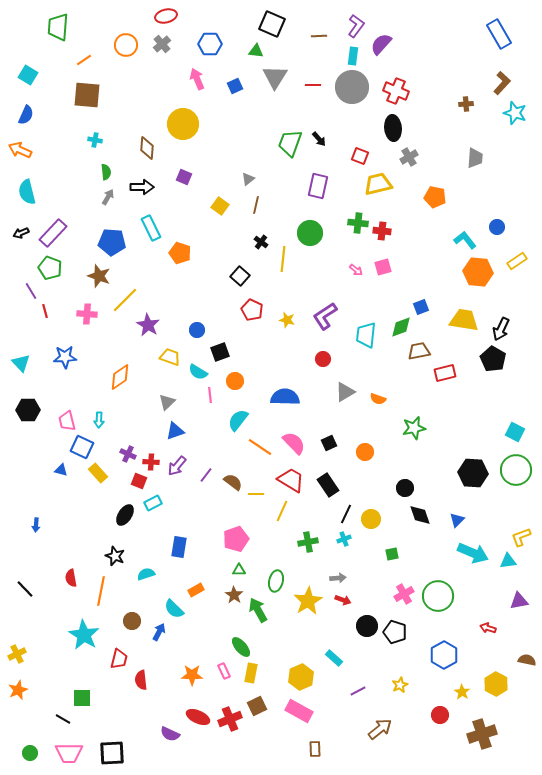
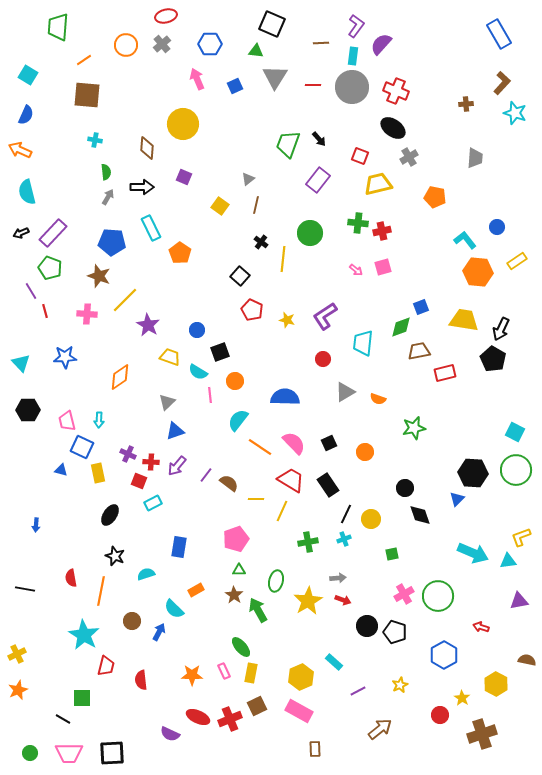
brown line at (319, 36): moved 2 px right, 7 px down
black ellipse at (393, 128): rotated 50 degrees counterclockwise
green trapezoid at (290, 143): moved 2 px left, 1 px down
purple rectangle at (318, 186): moved 6 px up; rotated 25 degrees clockwise
red cross at (382, 231): rotated 18 degrees counterclockwise
orange pentagon at (180, 253): rotated 15 degrees clockwise
cyan trapezoid at (366, 335): moved 3 px left, 8 px down
yellow rectangle at (98, 473): rotated 30 degrees clockwise
brown semicircle at (233, 482): moved 4 px left, 1 px down
yellow line at (256, 494): moved 5 px down
black ellipse at (125, 515): moved 15 px left
blue triangle at (457, 520): moved 21 px up
black line at (25, 589): rotated 36 degrees counterclockwise
red arrow at (488, 628): moved 7 px left, 1 px up
cyan rectangle at (334, 658): moved 4 px down
red trapezoid at (119, 659): moved 13 px left, 7 px down
yellow star at (462, 692): moved 6 px down
